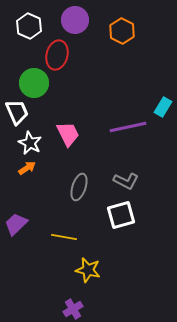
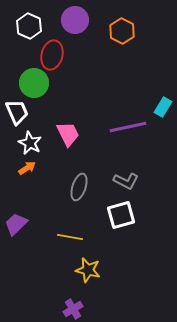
red ellipse: moved 5 px left
yellow line: moved 6 px right
